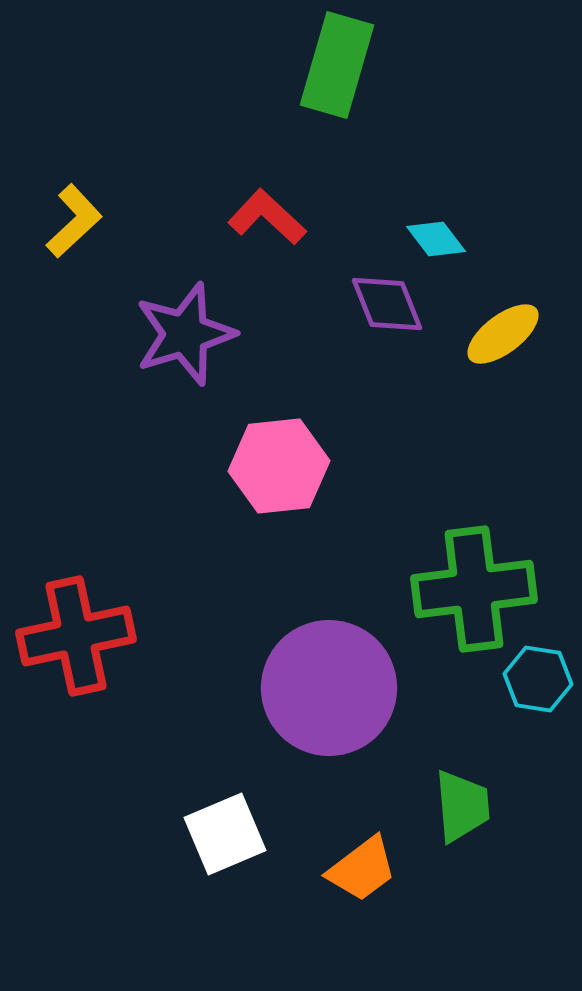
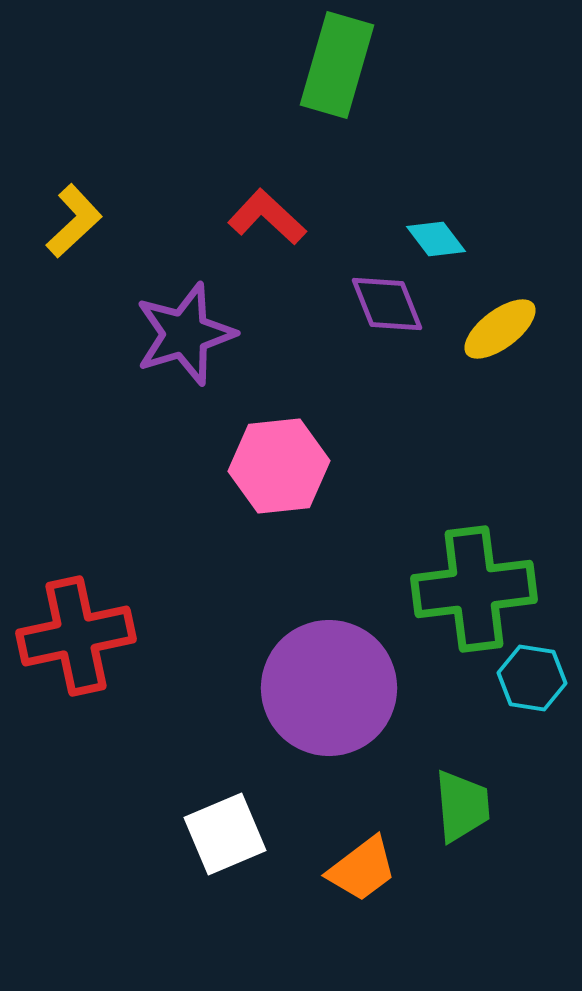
yellow ellipse: moved 3 px left, 5 px up
cyan hexagon: moved 6 px left, 1 px up
